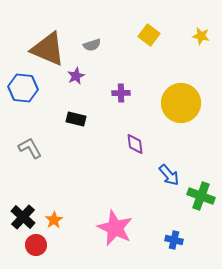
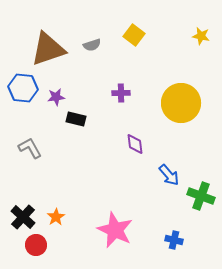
yellow square: moved 15 px left
brown triangle: rotated 42 degrees counterclockwise
purple star: moved 20 px left, 21 px down; rotated 18 degrees clockwise
orange star: moved 2 px right, 3 px up
pink star: moved 2 px down
